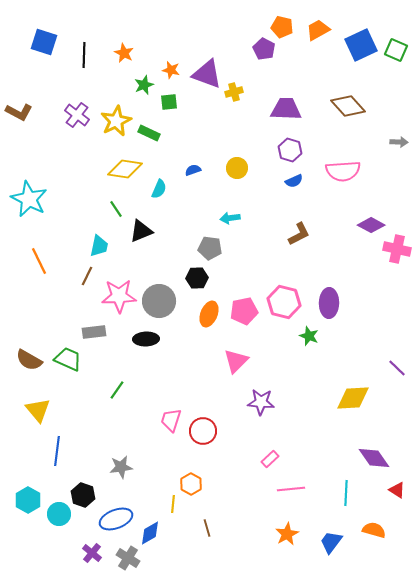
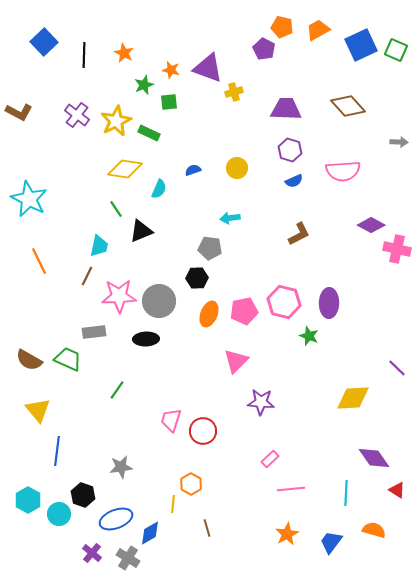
blue square at (44, 42): rotated 28 degrees clockwise
purple triangle at (207, 74): moved 1 px right, 6 px up
